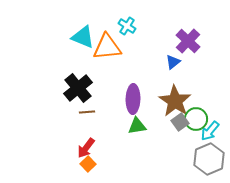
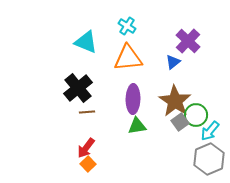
cyan triangle: moved 3 px right, 5 px down
orange triangle: moved 21 px right, 11 px down
green circle: moved 4 px up
